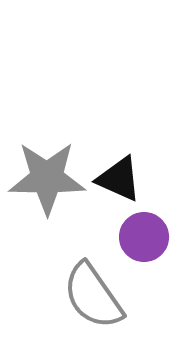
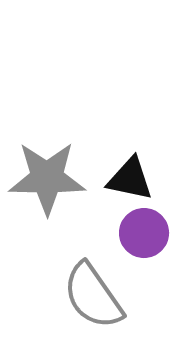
black triangle: moved 11 px right; rotated 12 degrees counterclockwise
purple circle: moved 4 px up
